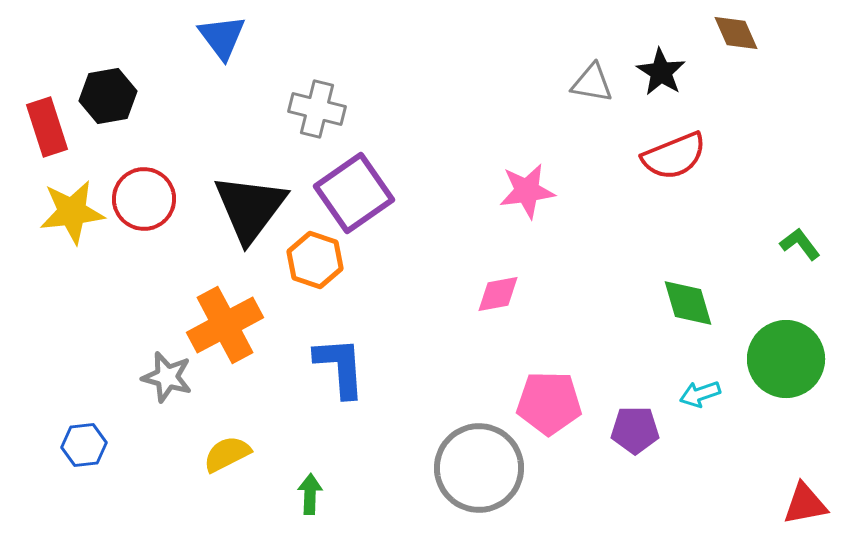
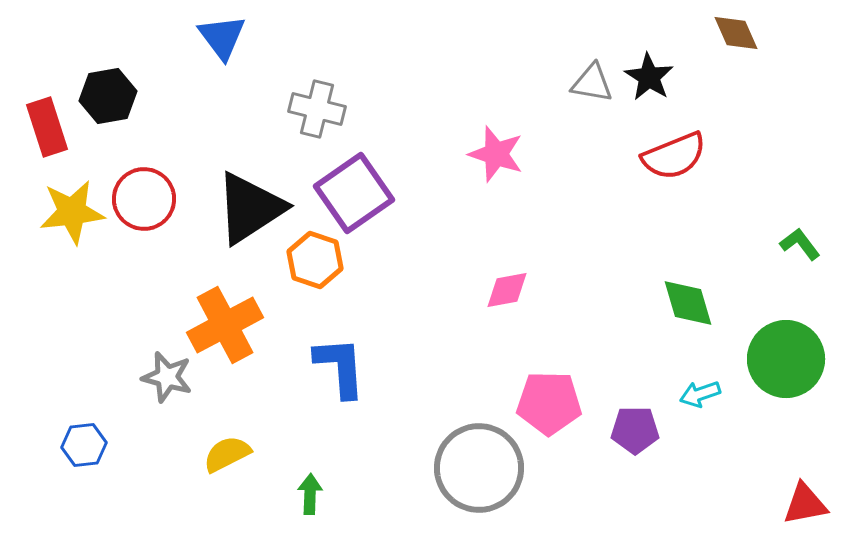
black star: moved 12 px left, 5 px down
pink star: moved 31 px left, 37 px up; rotated 26 degrees clockwise
black triangle: rotated 20 degrees clockwise
pink diamond: moved 9 px right, 4 px up
